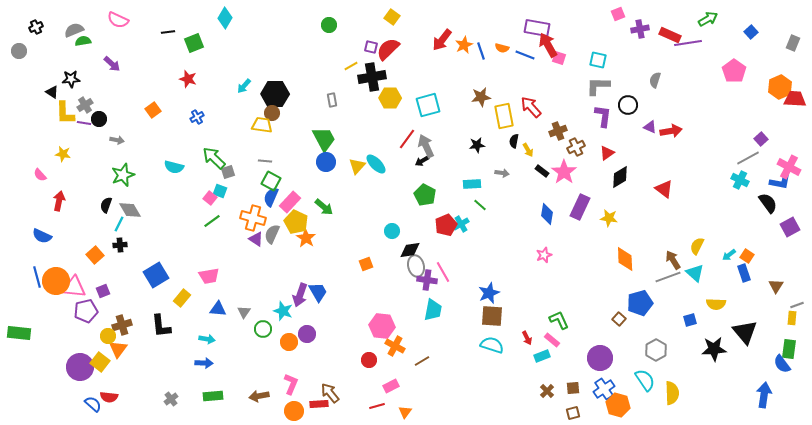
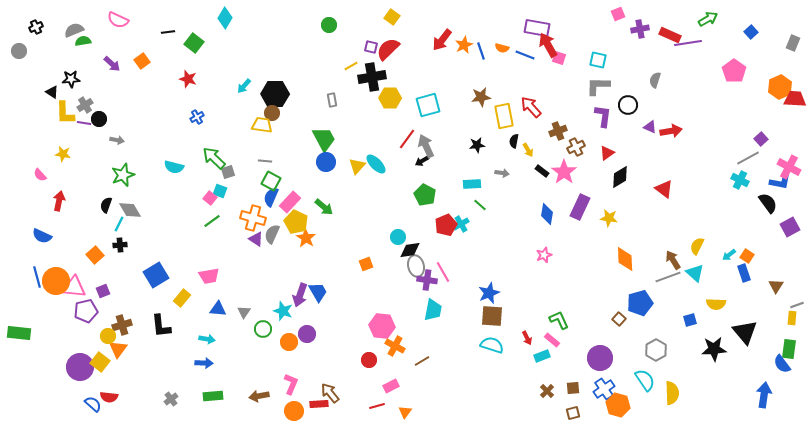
green square at (194, 43): rotated 30 degrees counterclockwise
orange square at (153, 110): moved 11 px left, 49 px up
cyan circle at (392, 231): moved 6 px right, 6 px down
